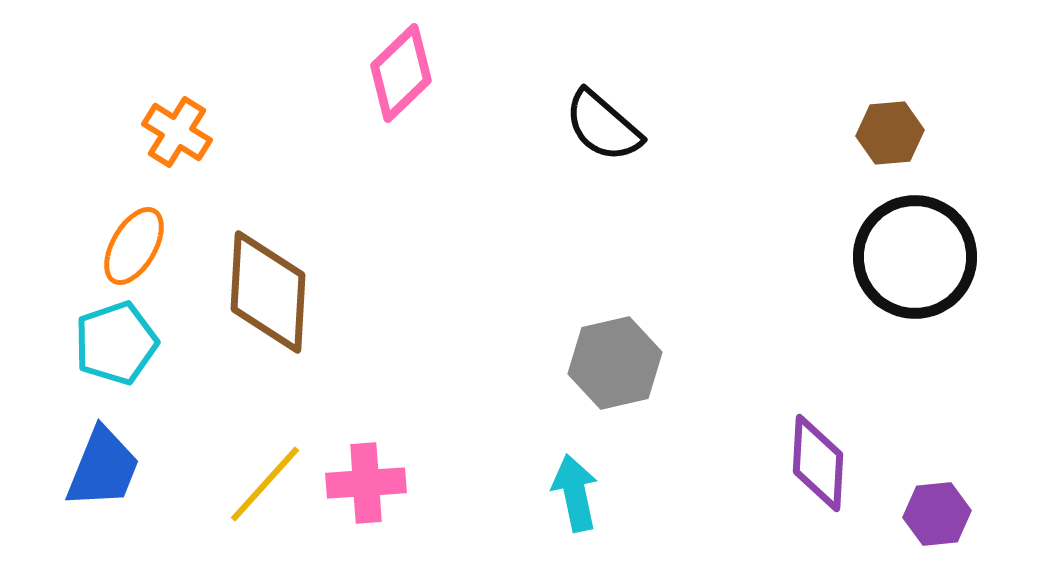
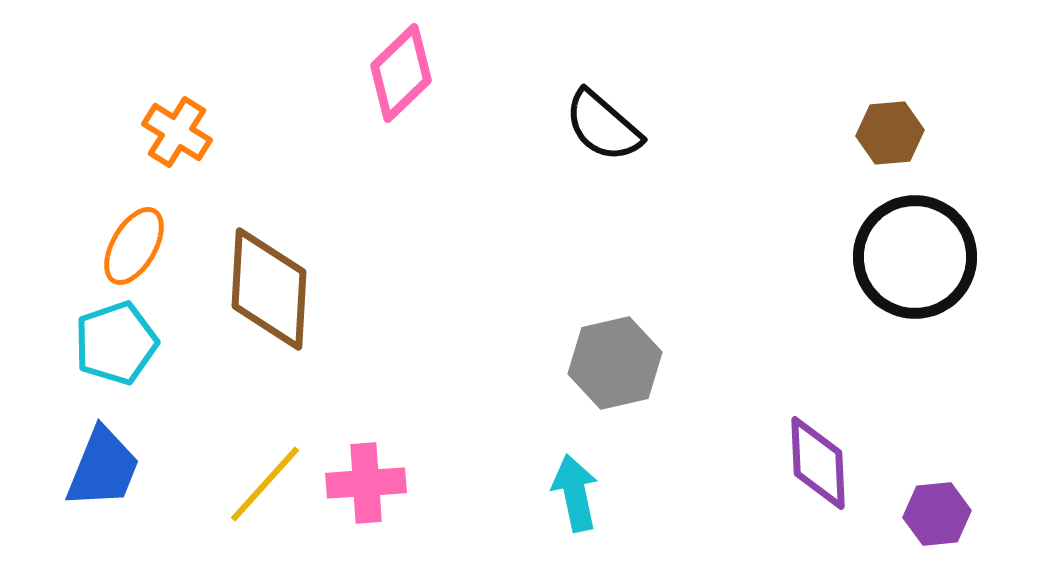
brown diamond: moved 1 px right, 3 px up
purple diamond: rotated 6 degrees counterclockwise
